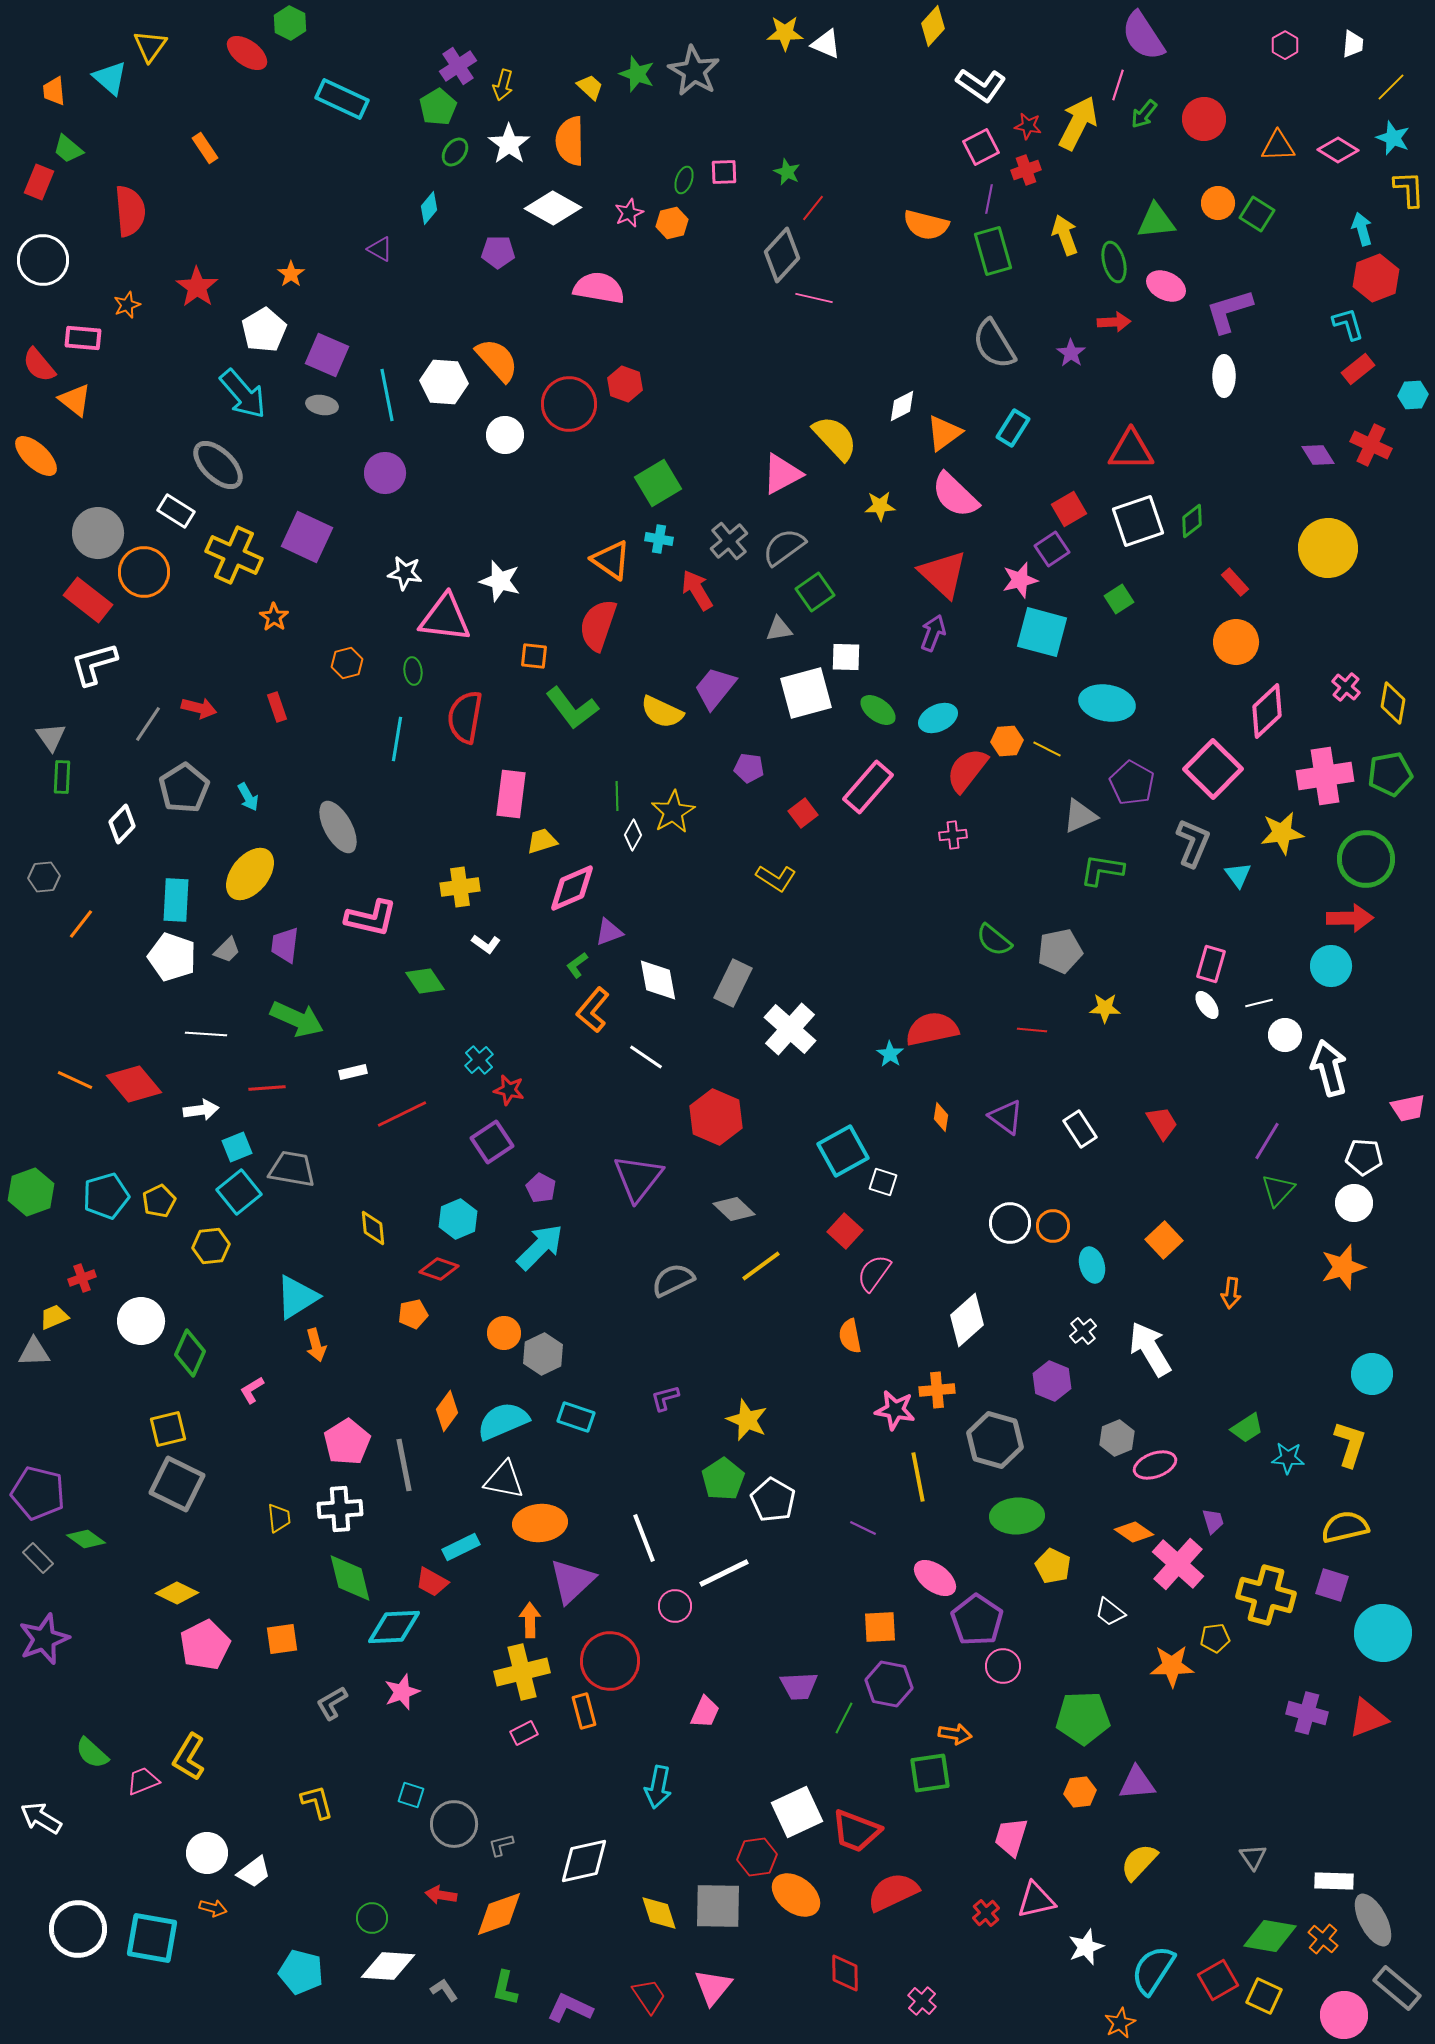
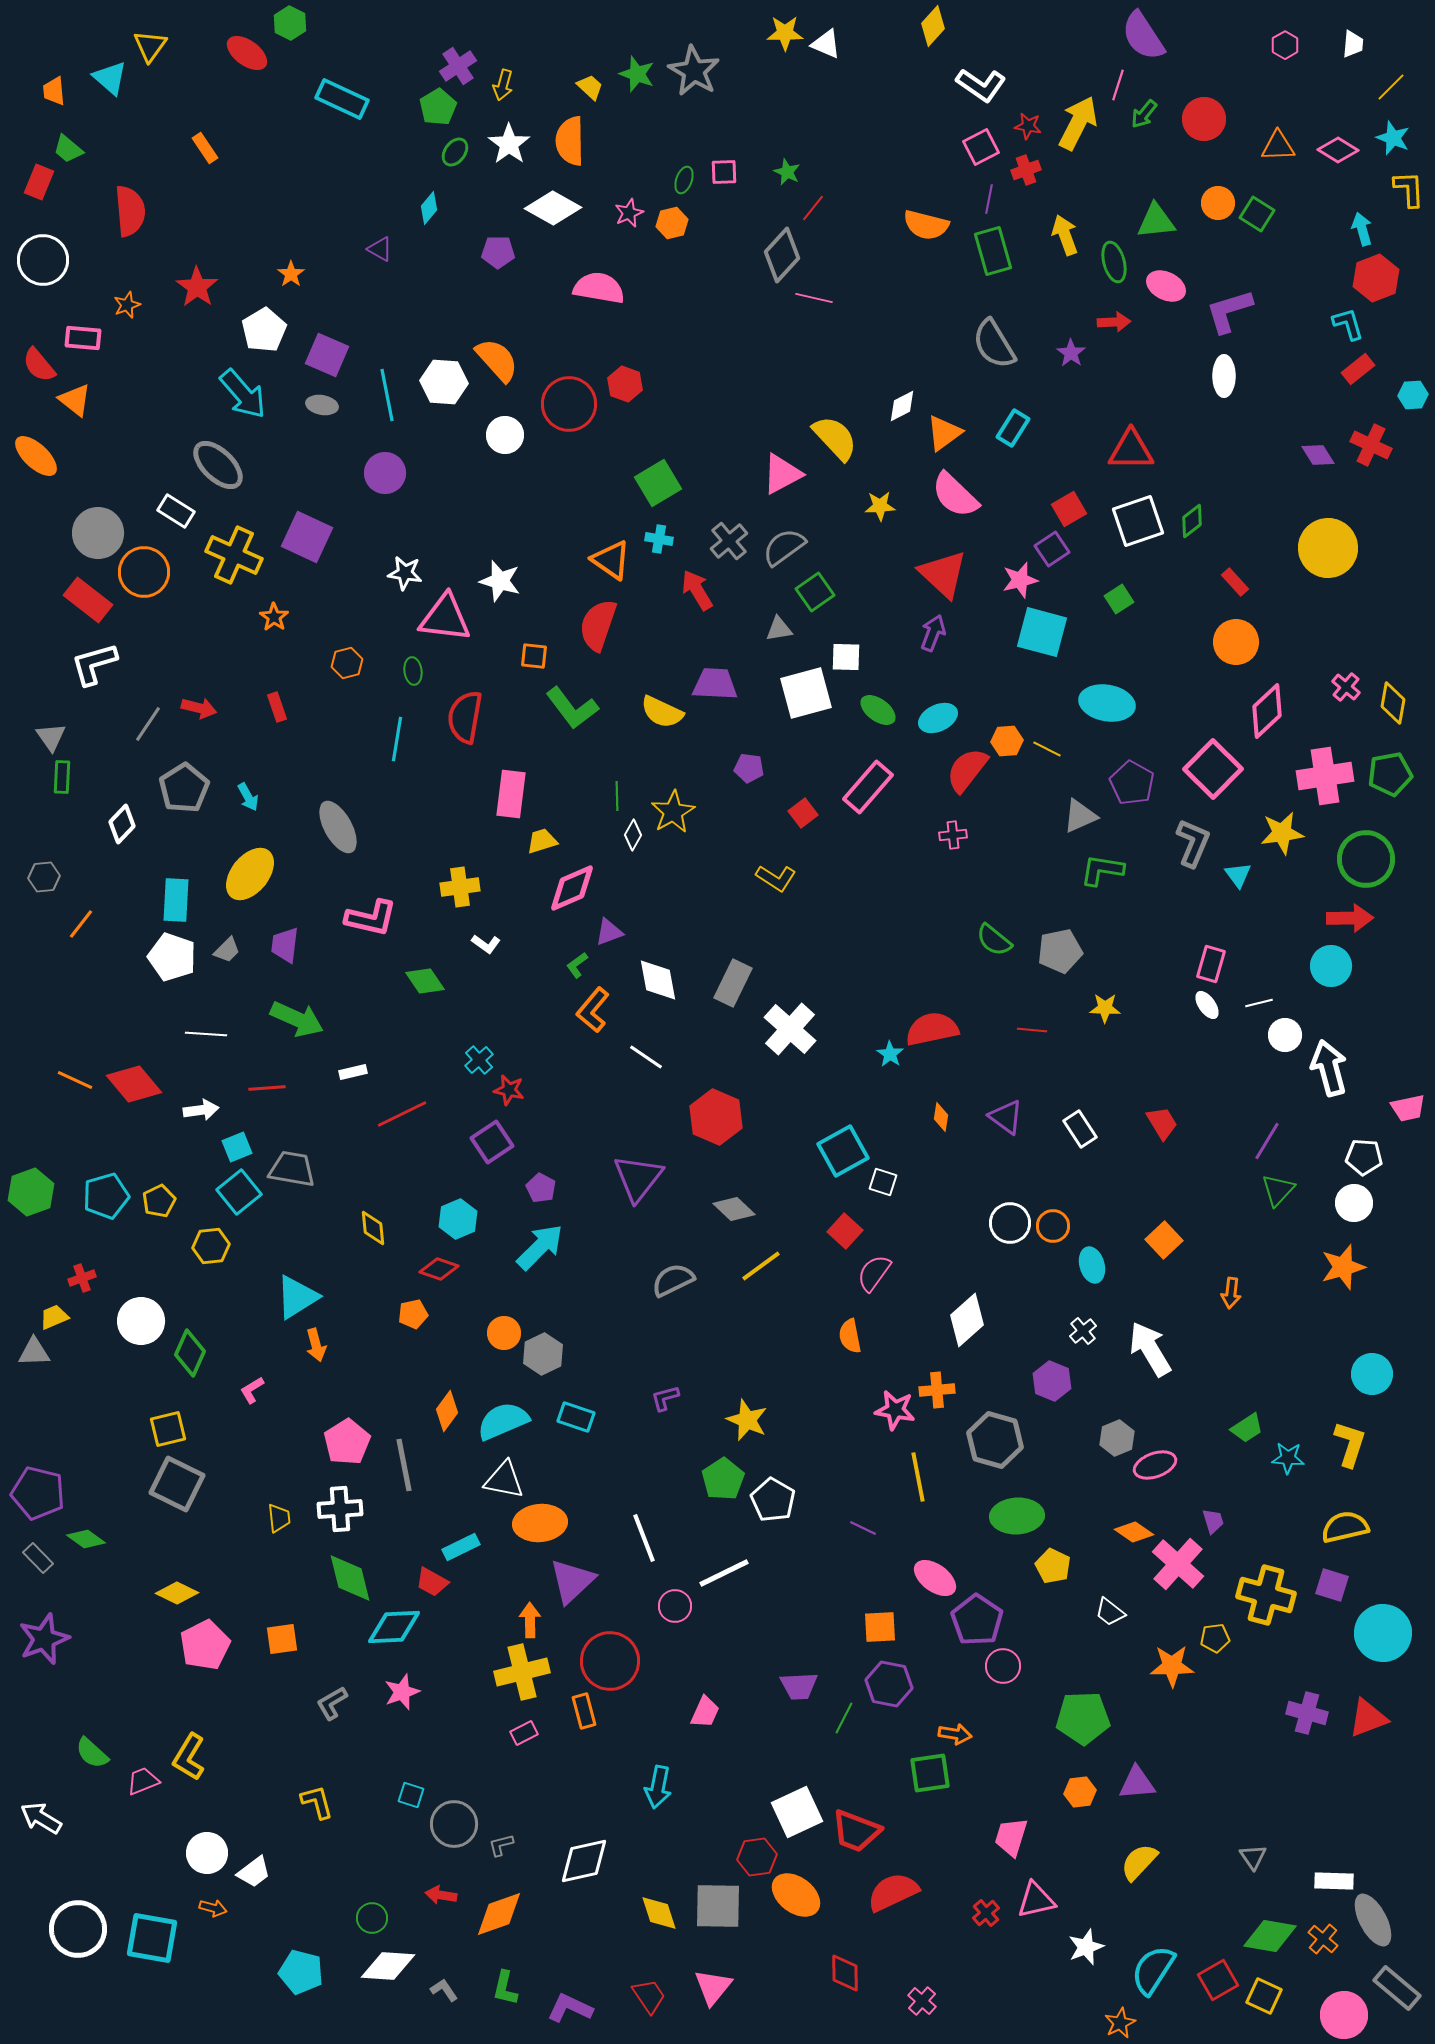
purple trapezoid at (715, 688): moved 4 px up; rotated 54 degrees clockwise
